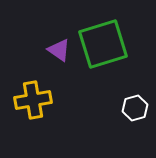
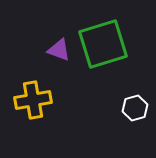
purple triangle: rotated 15 degrees counterclockwise
